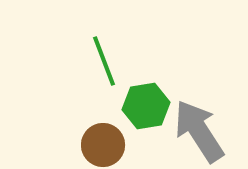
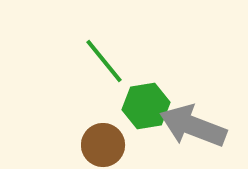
green line: rotated 18 degrees counterclockwise
gray arrow: moved 6 px left, 5 px up; rotated 36 degrees counterclockwise
